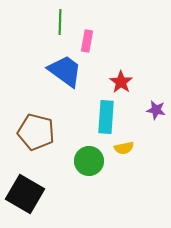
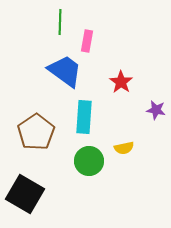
cyan rectangle: moved 22 px left
brown pentagon: rotated 24 degrees clockwise
